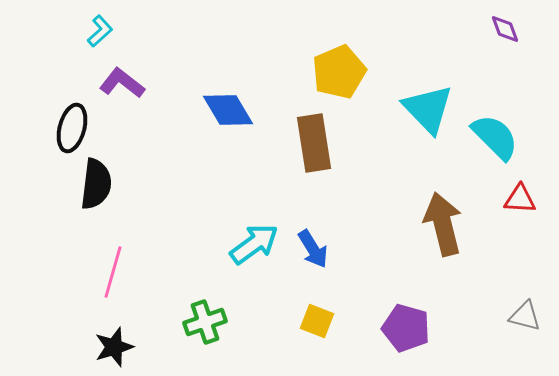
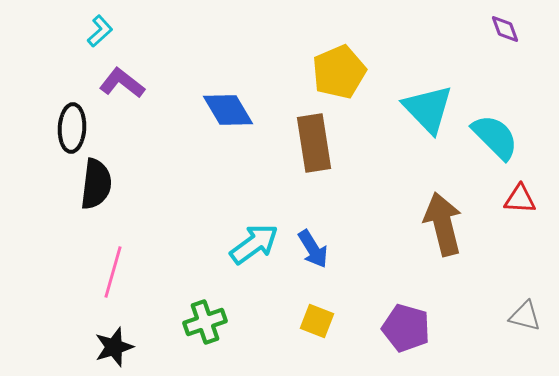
black ellipse: rotated 12 degrees counterclockwise
